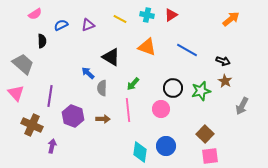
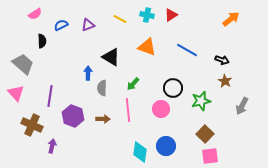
black arrow: moved 1 px left, 1 px up
blue arrow: rotated 48 degrees clockwise
green star: moved 10 px down
